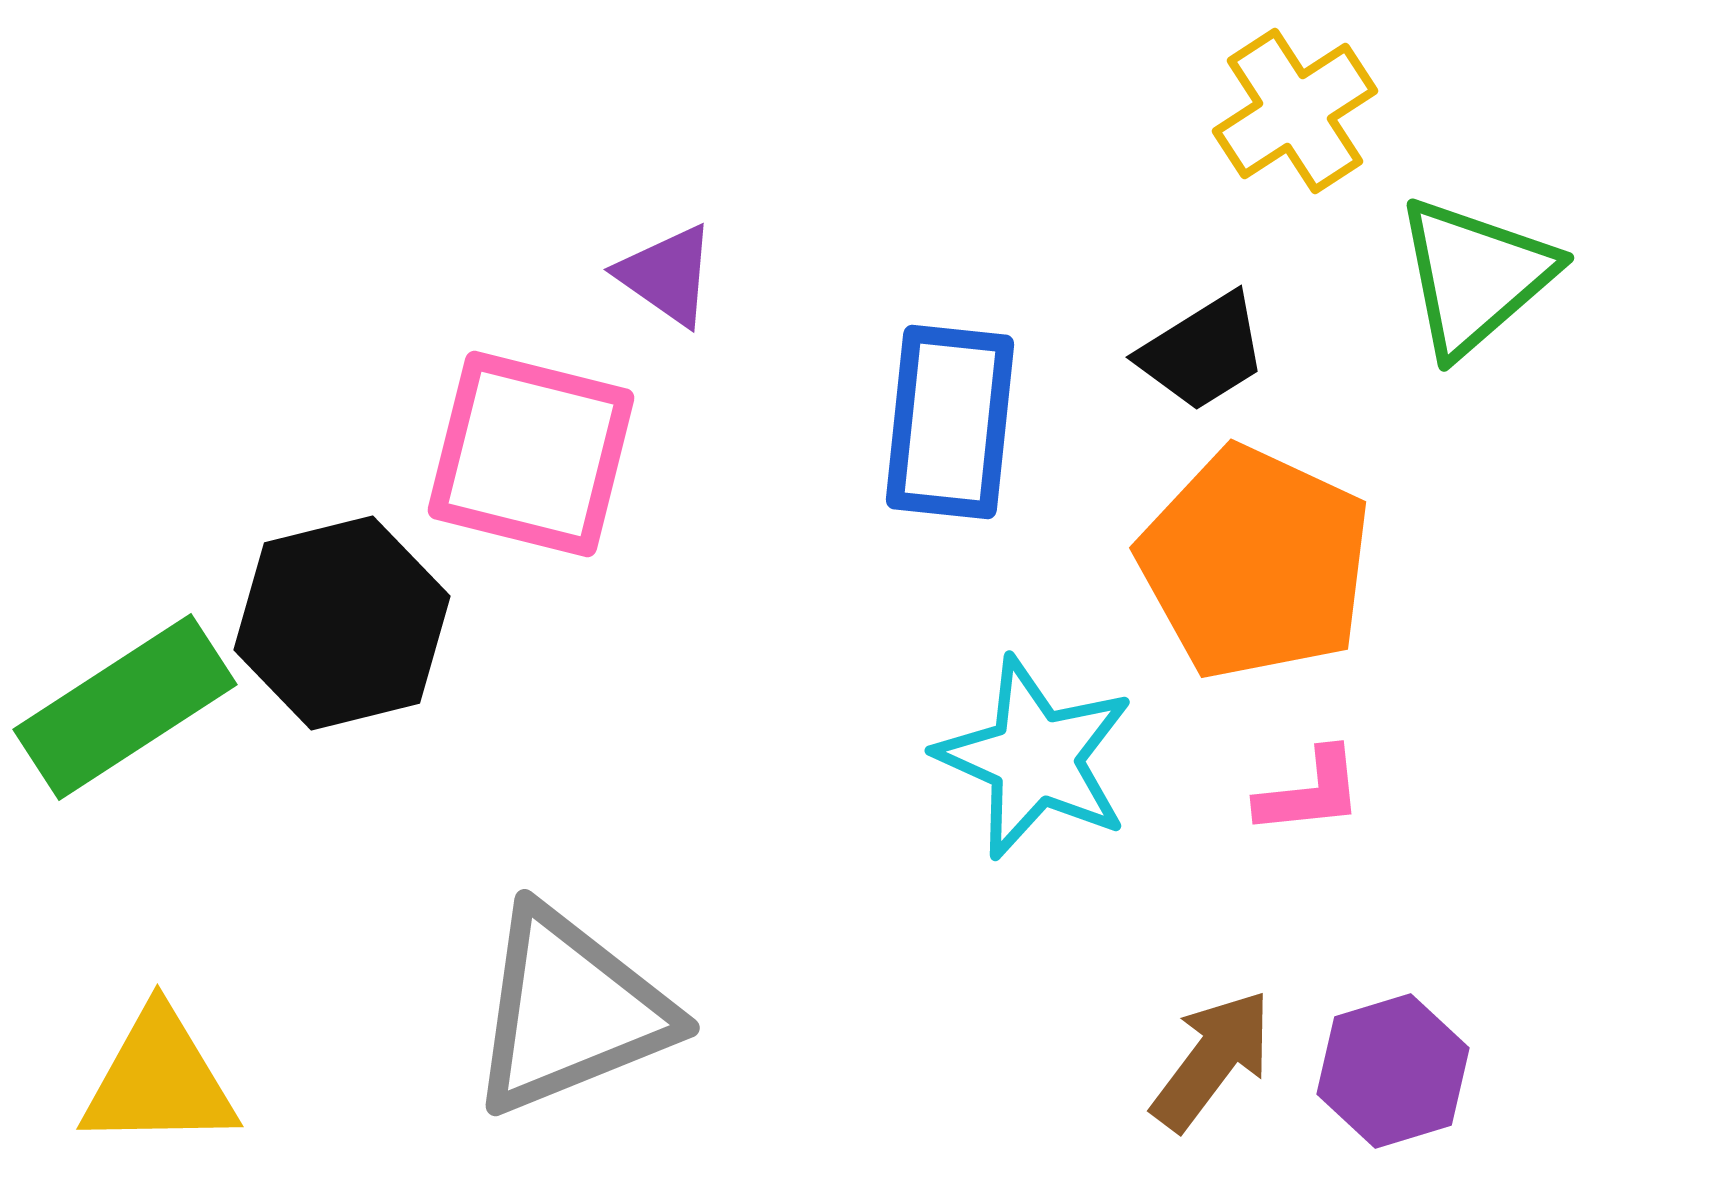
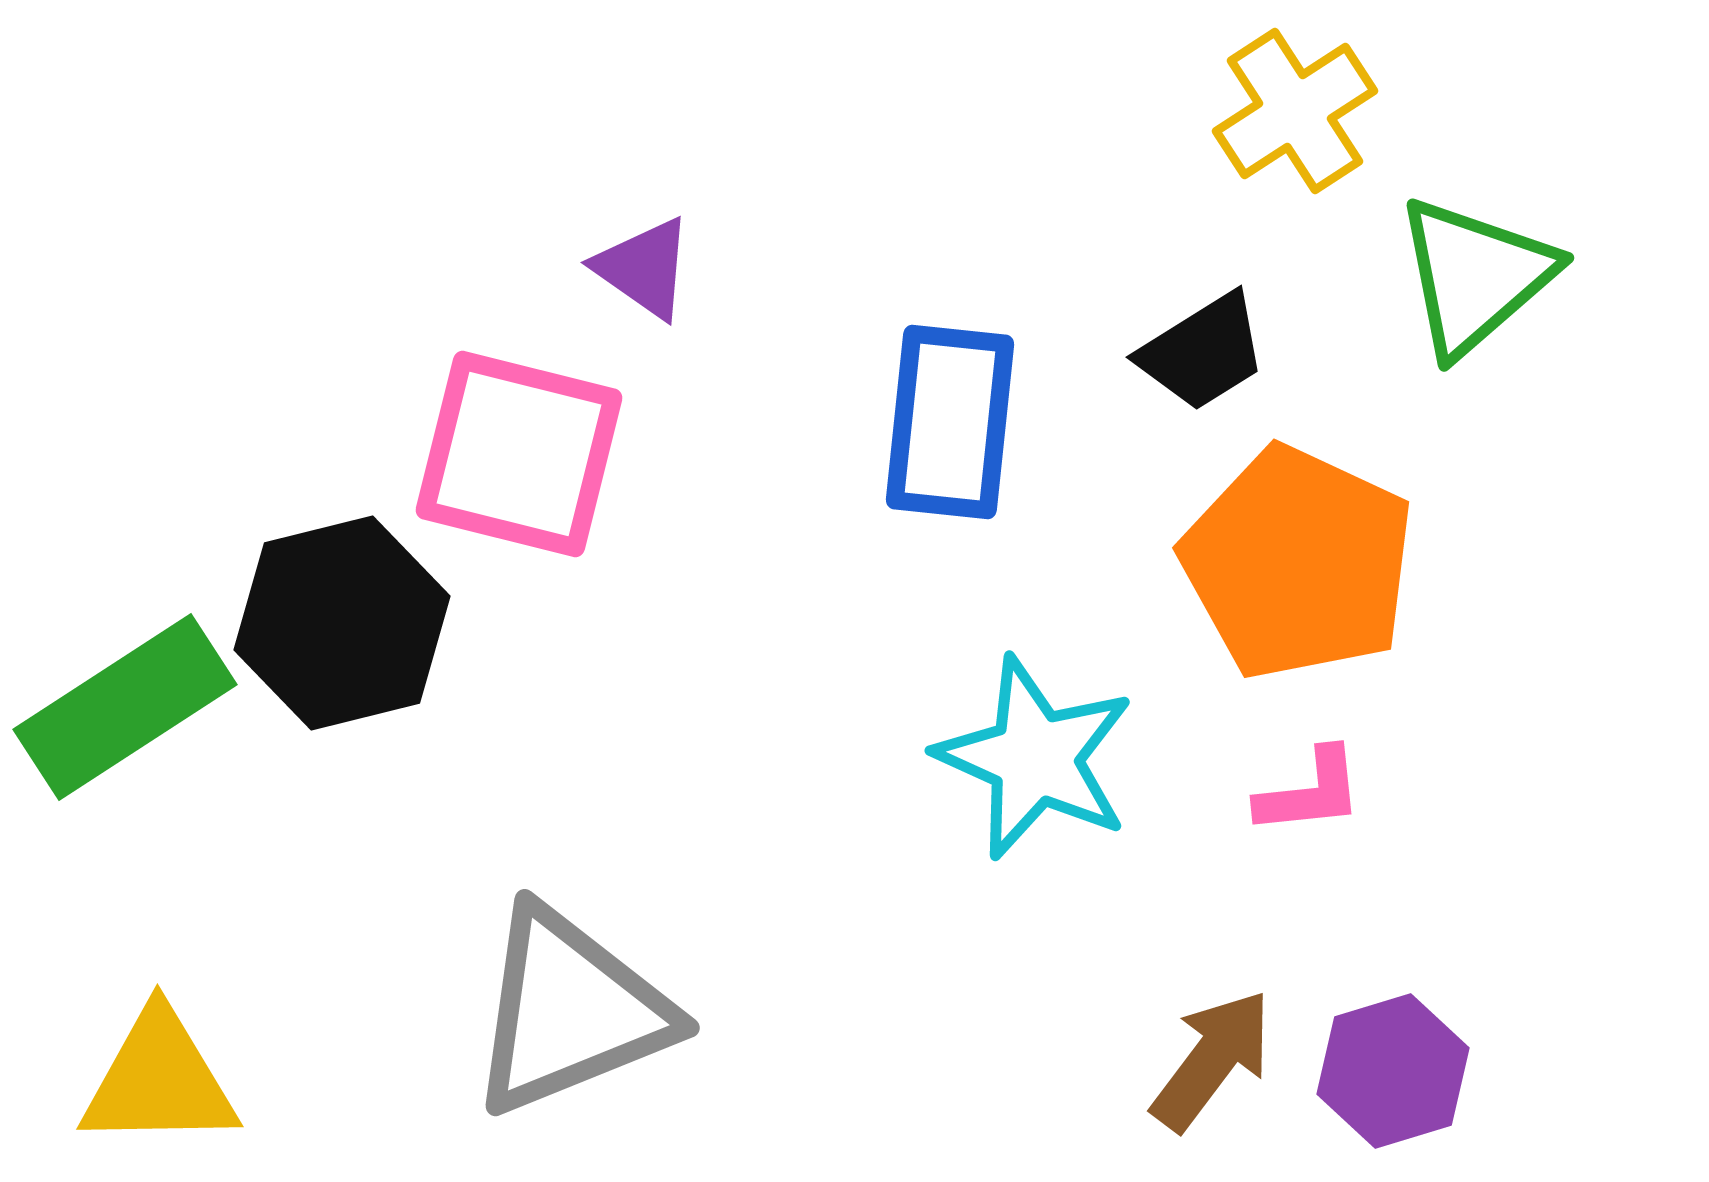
purple triangle: moved 23 px left, 7 px up
pink square: moved 12 px left
orange pentagon: moved 43 px right
